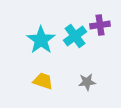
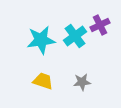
purple cross: rotated 18 degrees counterclockwise
cyan star: rotated 28 degrees clockwise
gray star: moved 5 px left
